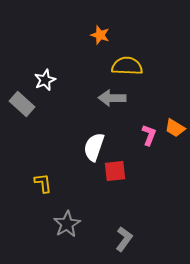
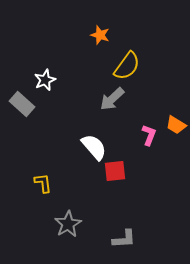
yellow semicircle: rotated 124 degrees clockwise
gray arrow: moved 1 px down; rotated 44 degrees counterclockwise
orange trapezoid: moved 1 px right, 3 px up
white semicircle: rotated 120 degrees clockwise
gray star: moved 1 px right
gray L-shape: rotated 50 degrees clockwise
